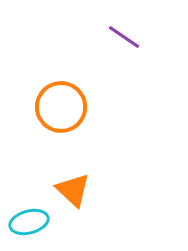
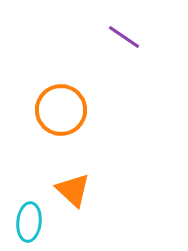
orange circle: moved 3 px down
cyan ellipse: rotated 69 degrees counterclockwise
